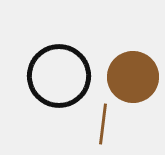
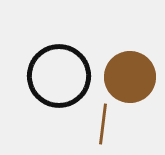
brown circle: moved 3 px left
